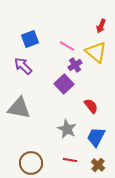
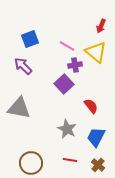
purple cross: rotated 24 degrees clockwise
